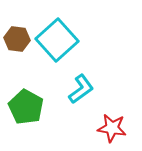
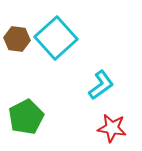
cyan square: moved 1 px left, 2 px up
cyan L-shape: moved 20 px right, 4 px up
green pentagon: moved 10 px down; rotated 16 degrees clockwise
